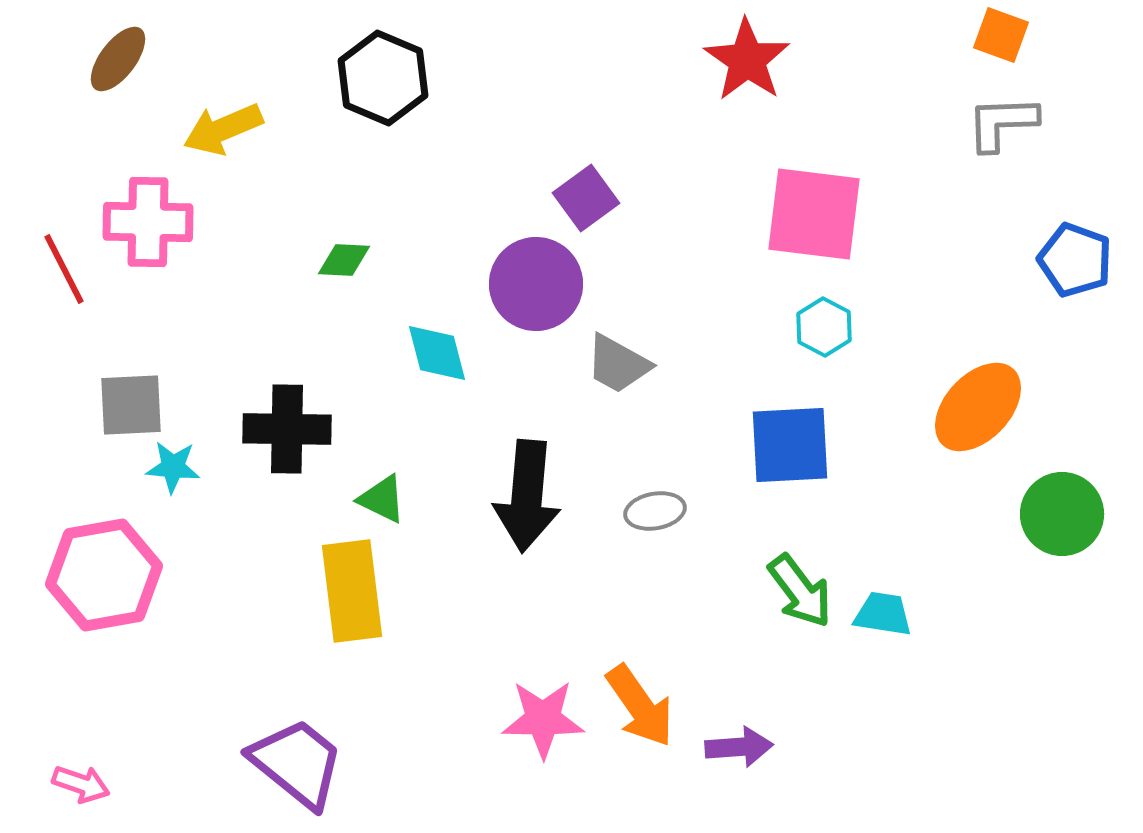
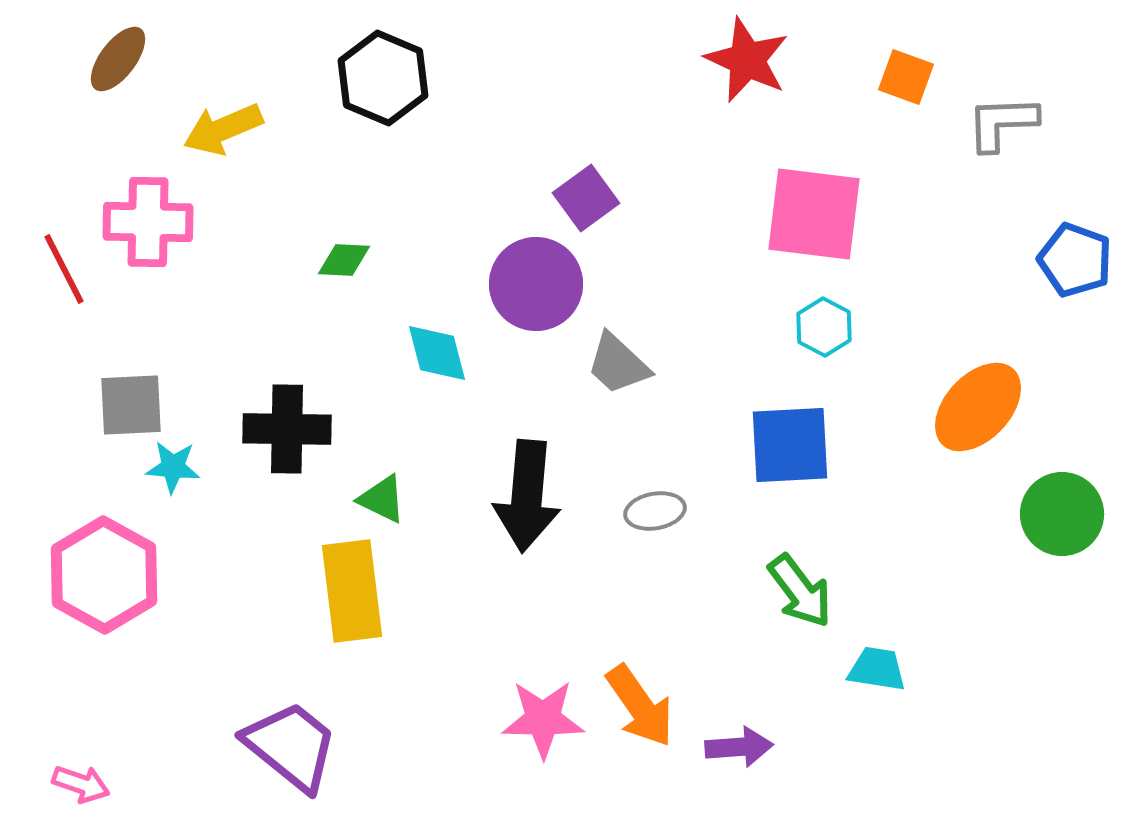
orange square: moved 95 px left, 42 px down
red star: rotated 10 degrees counterclockwise
gray trapezoid: rotated 14 degrees clockwise
pink hexagon: rotated 21 degrees counterclockwise
cyan trapezoid: moved 6 px left, 55 px down
purple trapezoid: moved 6 px left, 17 px up
